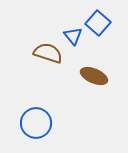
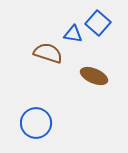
blue triangle: moved 2 px up; rotated 42 degrees counterclockwise
